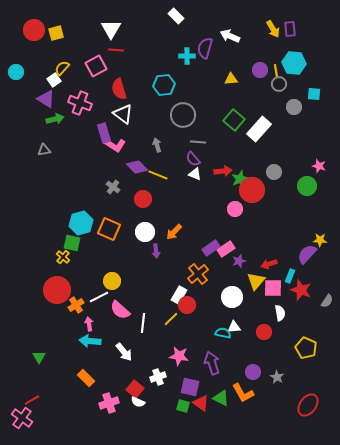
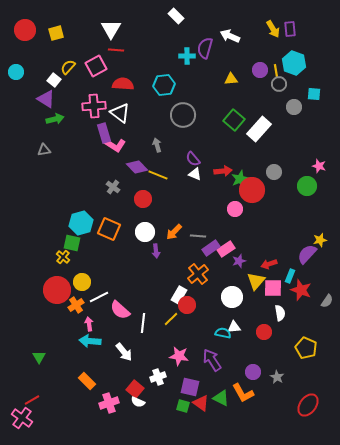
red circle at (34, 30): moved 9 px left
cyan hexagon at (294, 63): rotated 15 degrees clockwise
yellow semicircle at (62, 68): moved 6 px right, 1 px up
white square at (54, 80): rotated 16 degrees counterclockwise
red semicircle at (119, 89): moved 4 px right, 5 px up; rotated 110 degrees clockwise
pink cross at (80, 103): moved 14 px right, 3 px down; rotated 25 degrees counterclockwise
white triangle at (123, 114): moved 3 px left, 1 px up
gray line at (198, 142): moved 94 px down
yellow star at (320, 240): rotated 16 degrees counterclockwise
yellow circle at (112, 281): moved 30 px left, 1 px down
purple arrow at (212, 363): moved 3 px up; rotated 15 degrees counterclockwise
orange rectangle at (86, 378): moved 1 px right, 3 px down
